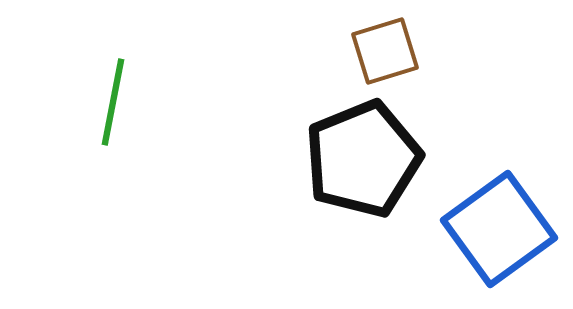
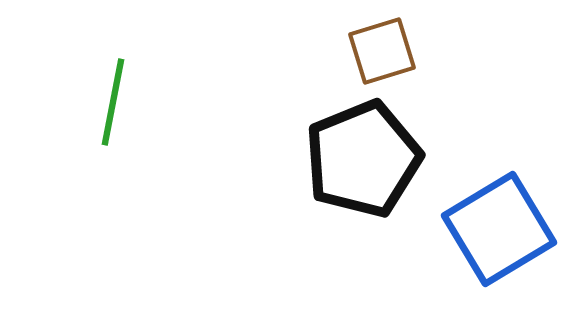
brown square: moved 3 px left
blue square: rotated 5 degrees clockwise
